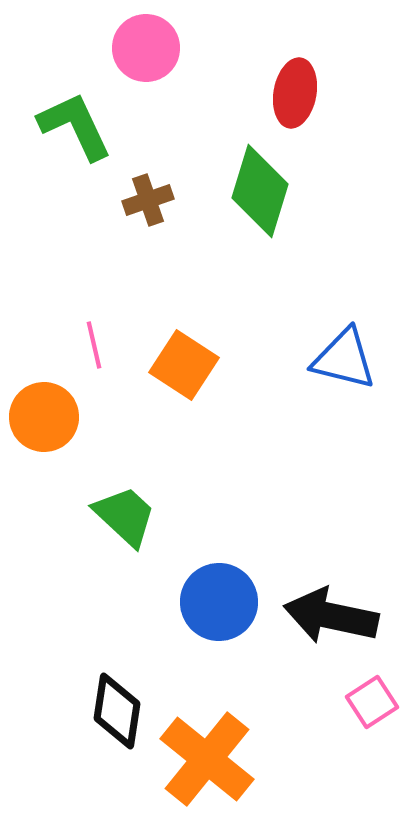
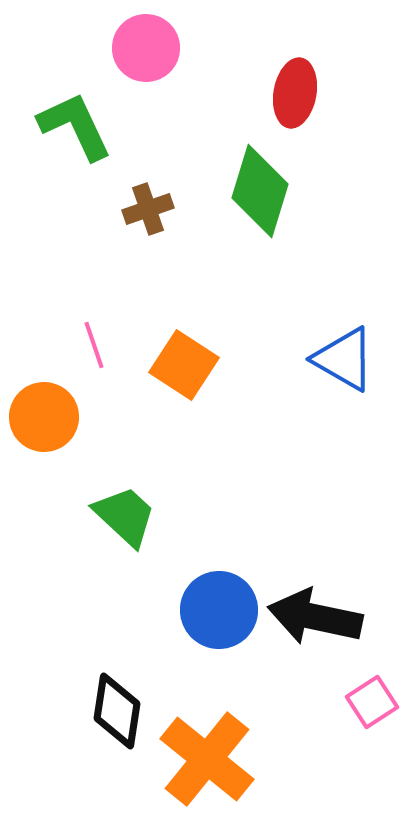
brown cross: moved 9 px down
pink line: rotated 6 degrees counterclockwise
blue triangle: rotated 16 degrees clockwise
blue circle: moved 8 px down
black arrow: moved 16 px left, 1 px down
